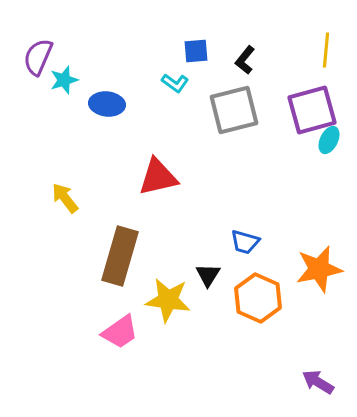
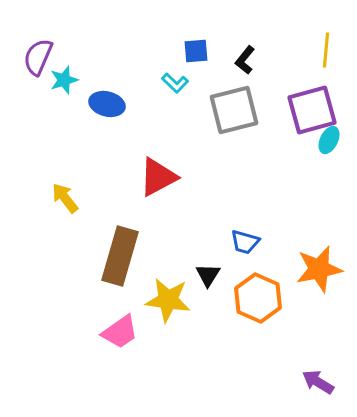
cyan L-shape: rotated 8 degrees clockwise
blue ellipse: rotated 8 degrees clockwise
red triangle: rotated 15 degrees counterclockwise
